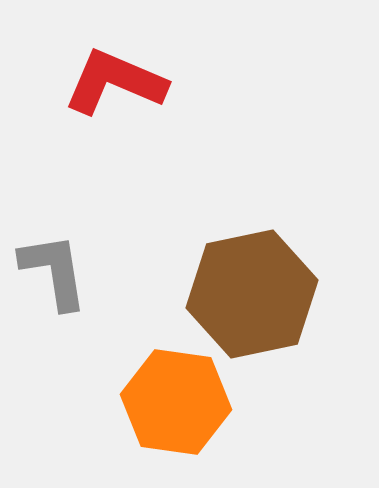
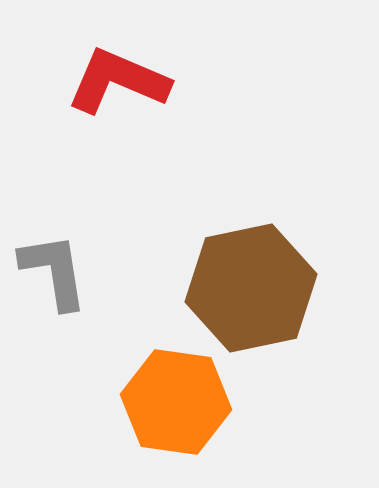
red L-shape: moved 3 px right, 1 px up
brown hexagon: moved 1 px left, 6 px up
